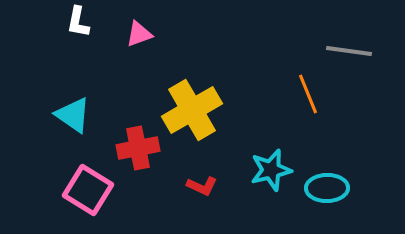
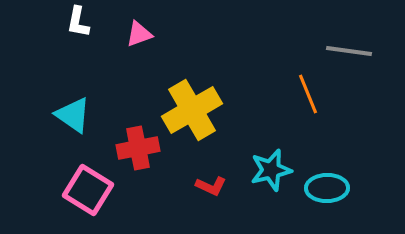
red L-shape: moved 9 px right
